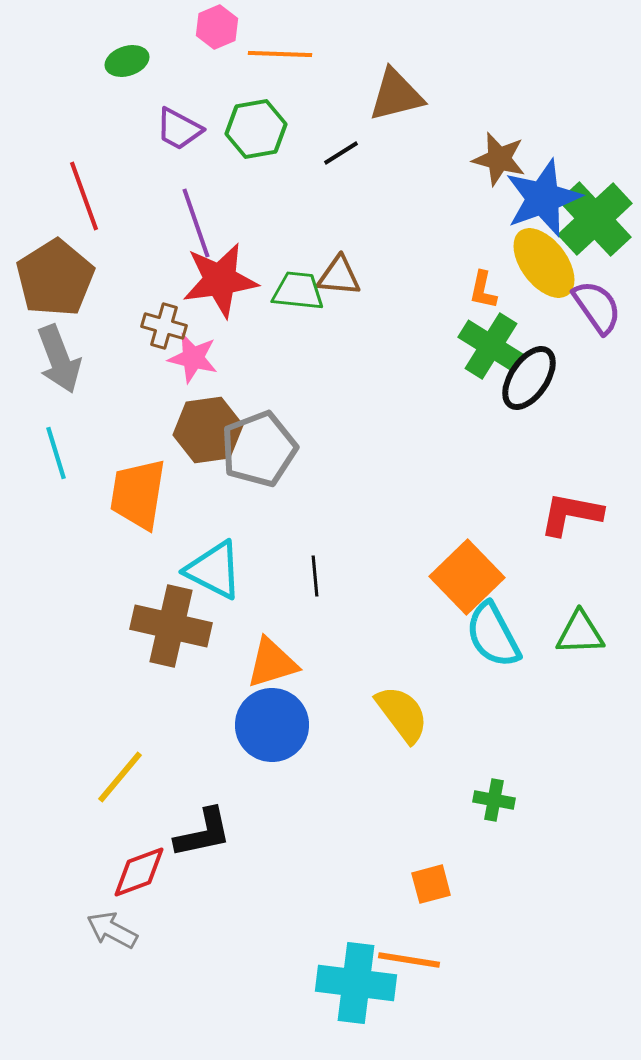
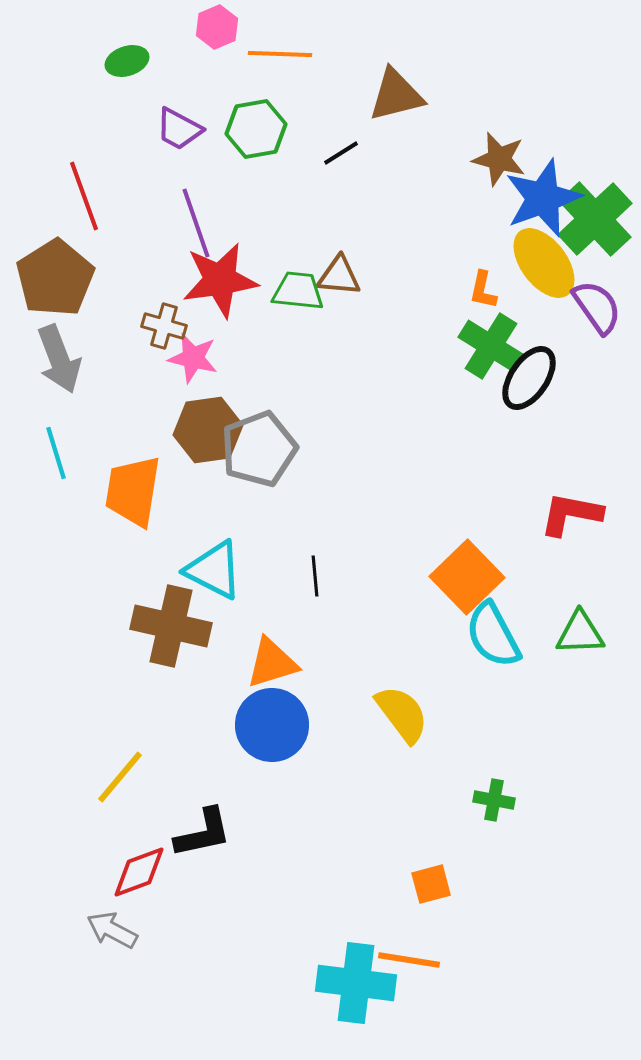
orange trapezoid at (138, 494): moved 5 px left, 3 px up
